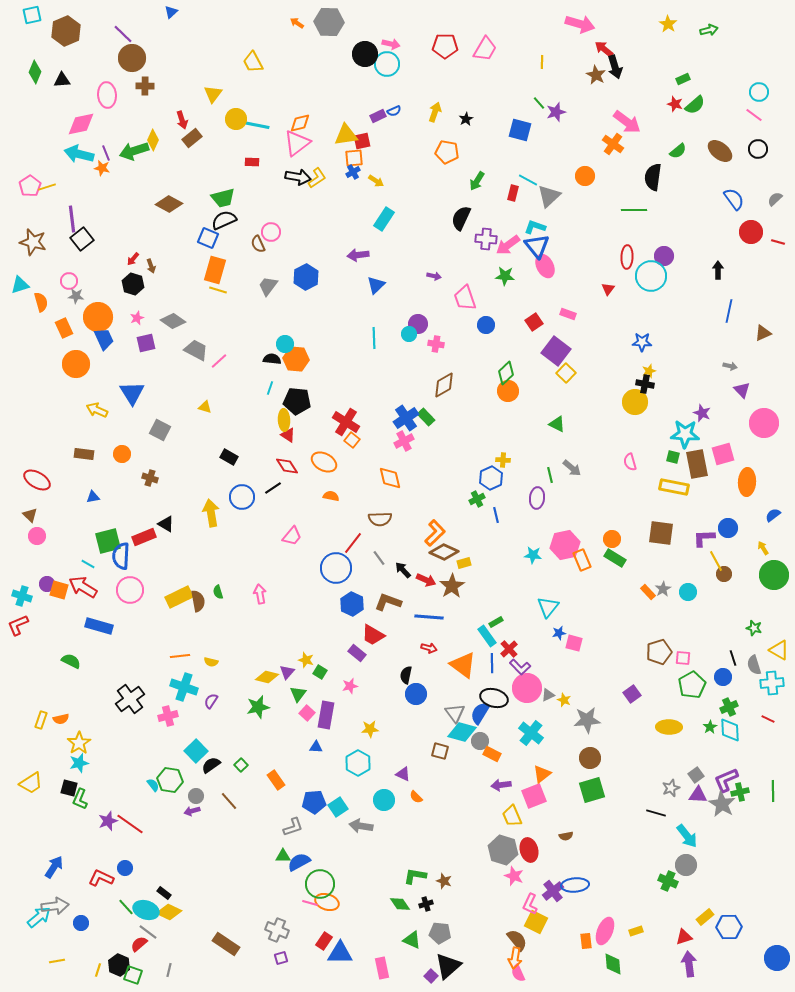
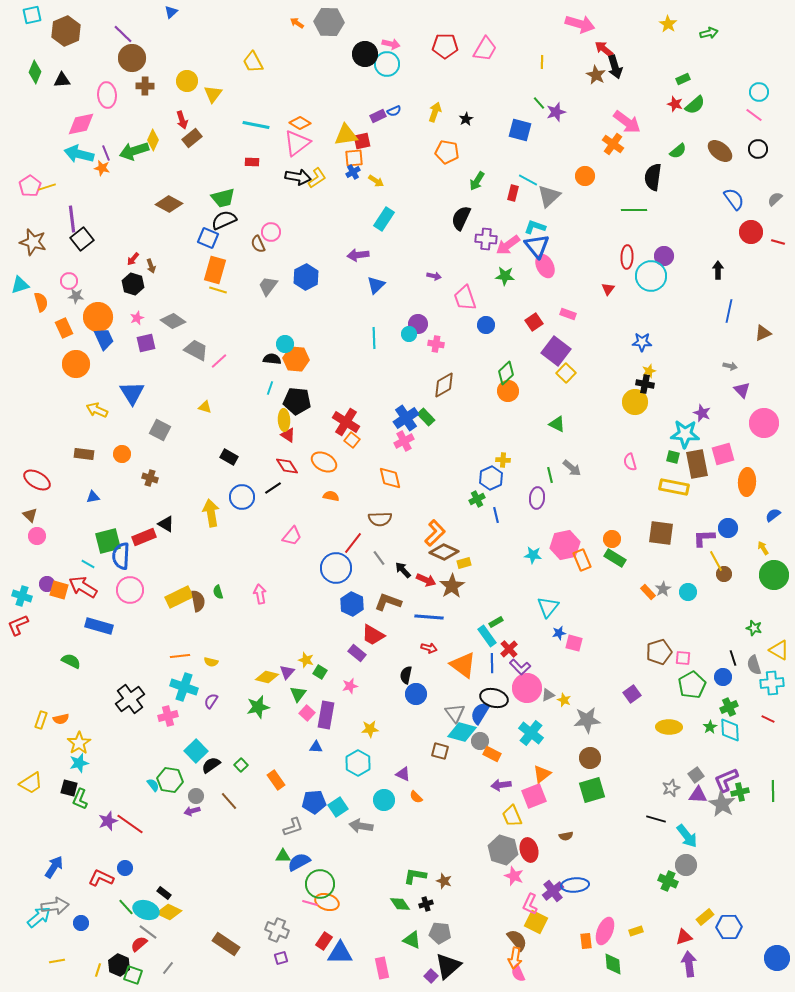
green arrow at (709, 30): moved 3 px down
yellow circle at (236, 119): moved 49 px left, 38 px up
orange diamond at (300, 123): rotated 45 degrees clockwise
black line at (656, 813): moved 6 px down
gray line at (169, 970): moved 1 px left, 2 px up; rotated 24 degrees clockwise
